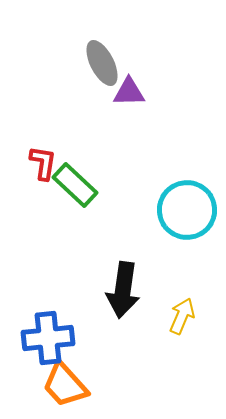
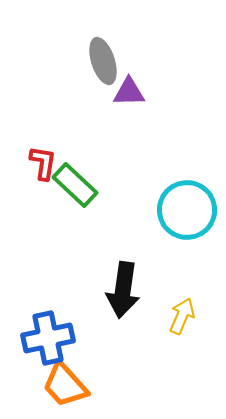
gray ellipse: moved 1 px right, 2 px up; rotated 9 degrees clockwise
blue cross: rotated 6 degrees counterclockwise
